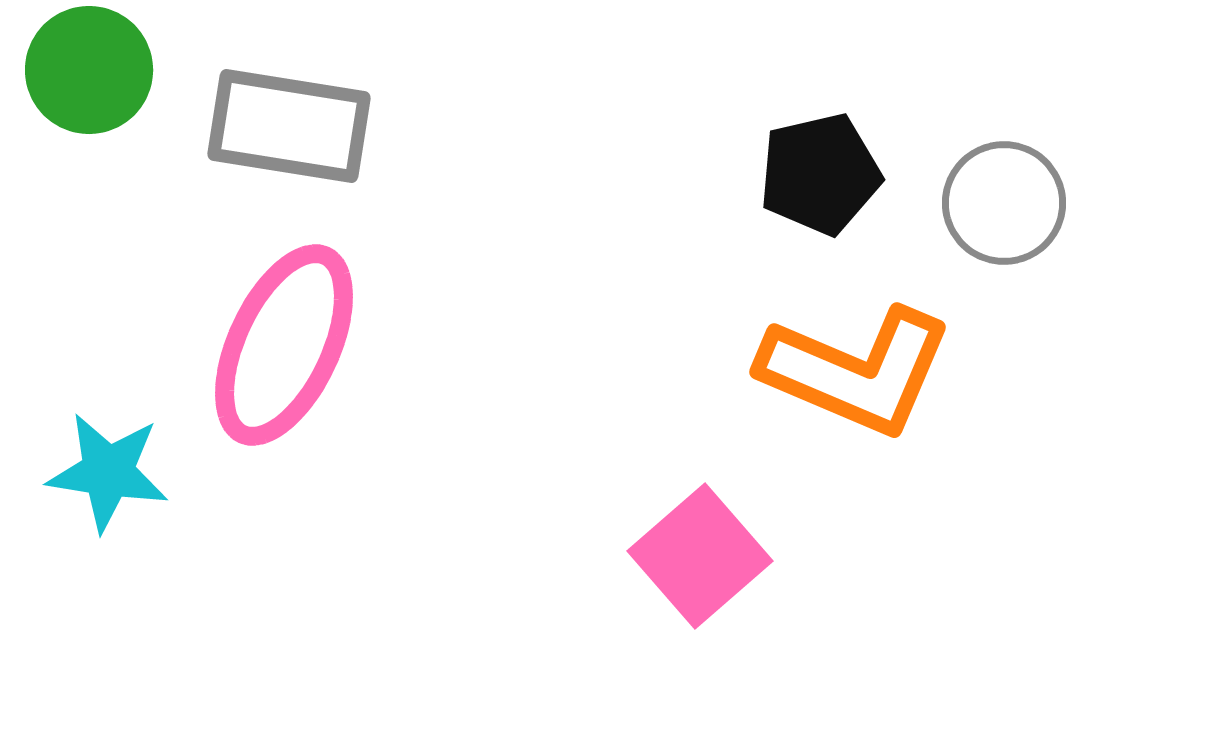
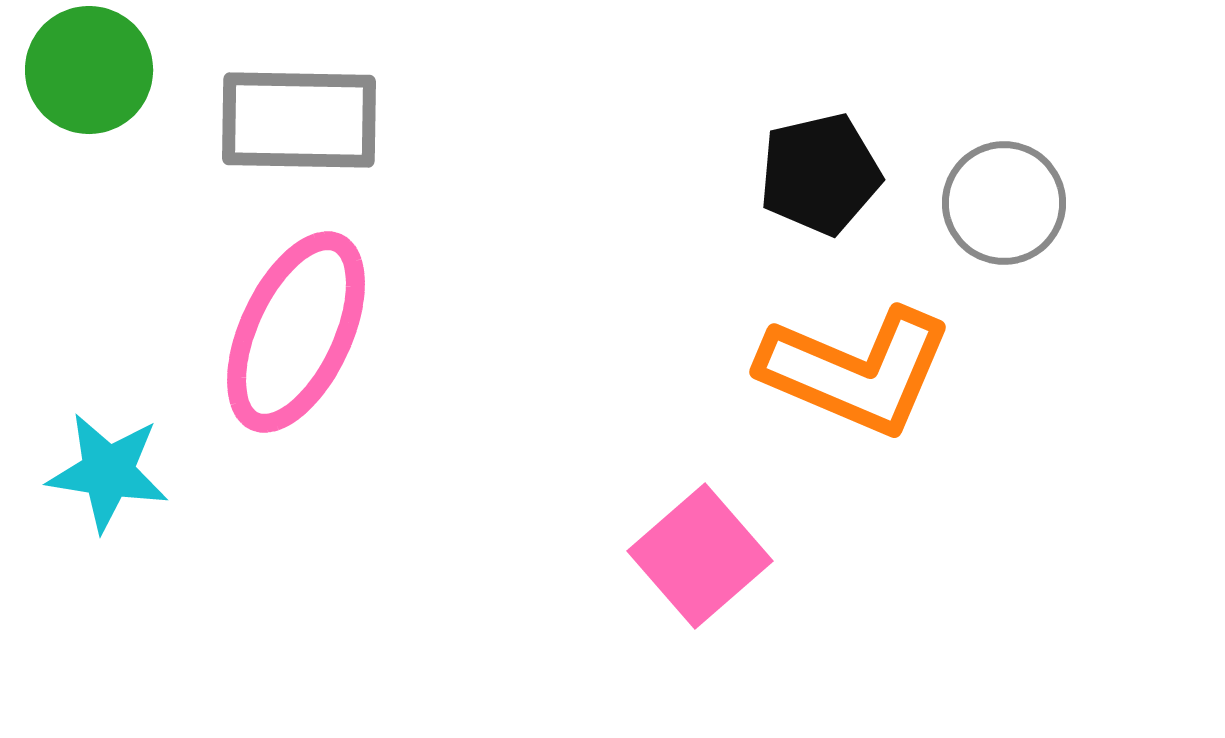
gray rectangle: moved 10 px right, 6 px up; rotated 8 degrees counterclockwise
pink ellipse: moved 12 px right, 13 px up
